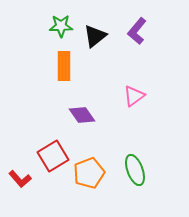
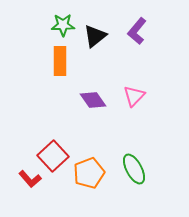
green star: moved 2 px right, 1 px up
orange rectangle: moved 4 px left, 5 px up
pink triangle: rotated 10 degrees counterclockwise
purple diamond: moved 11 px right, 15 px up
red square: rotated 12 degrees counterclockwise
green ellipse: moved 1 px left, 1 px up; rotated 8 degrees counterclockwise
red L-shape: moved 10 px right
